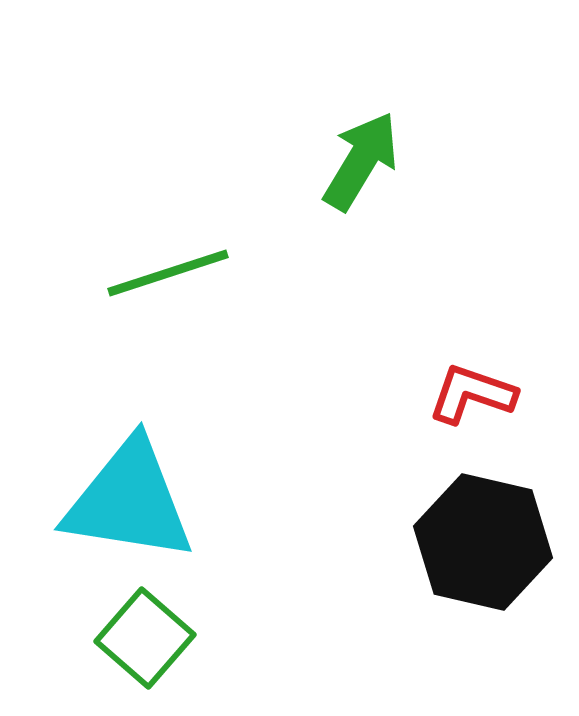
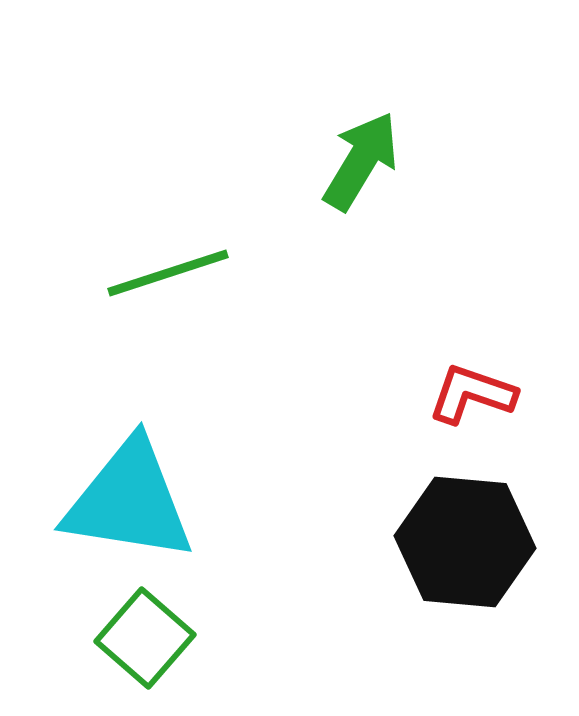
black hexagon: moved 18 px left; rotated 8 degrees counterclockwise
